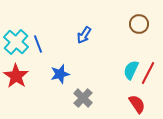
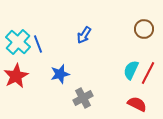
brown circle: moved 5 px right, 5 px down
cyan cross: moved 2 px right
red star: rotated 10 degrees clockwise
gray cross: rotated 18 degrees clockwise
red semicircle: rotated 30 degrees counterclockwise
